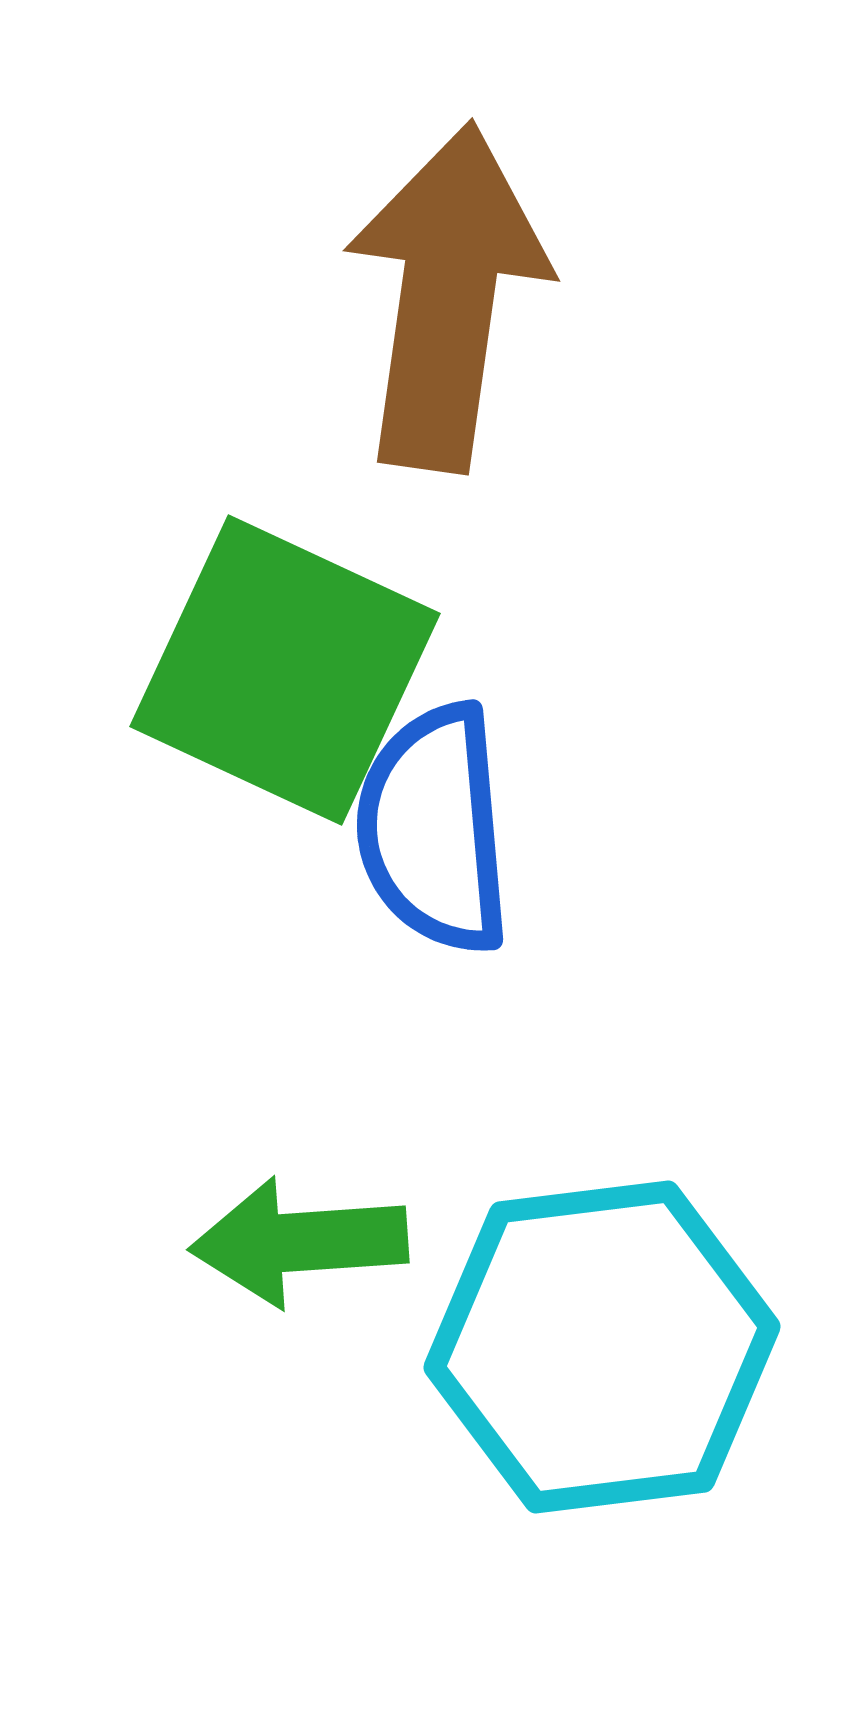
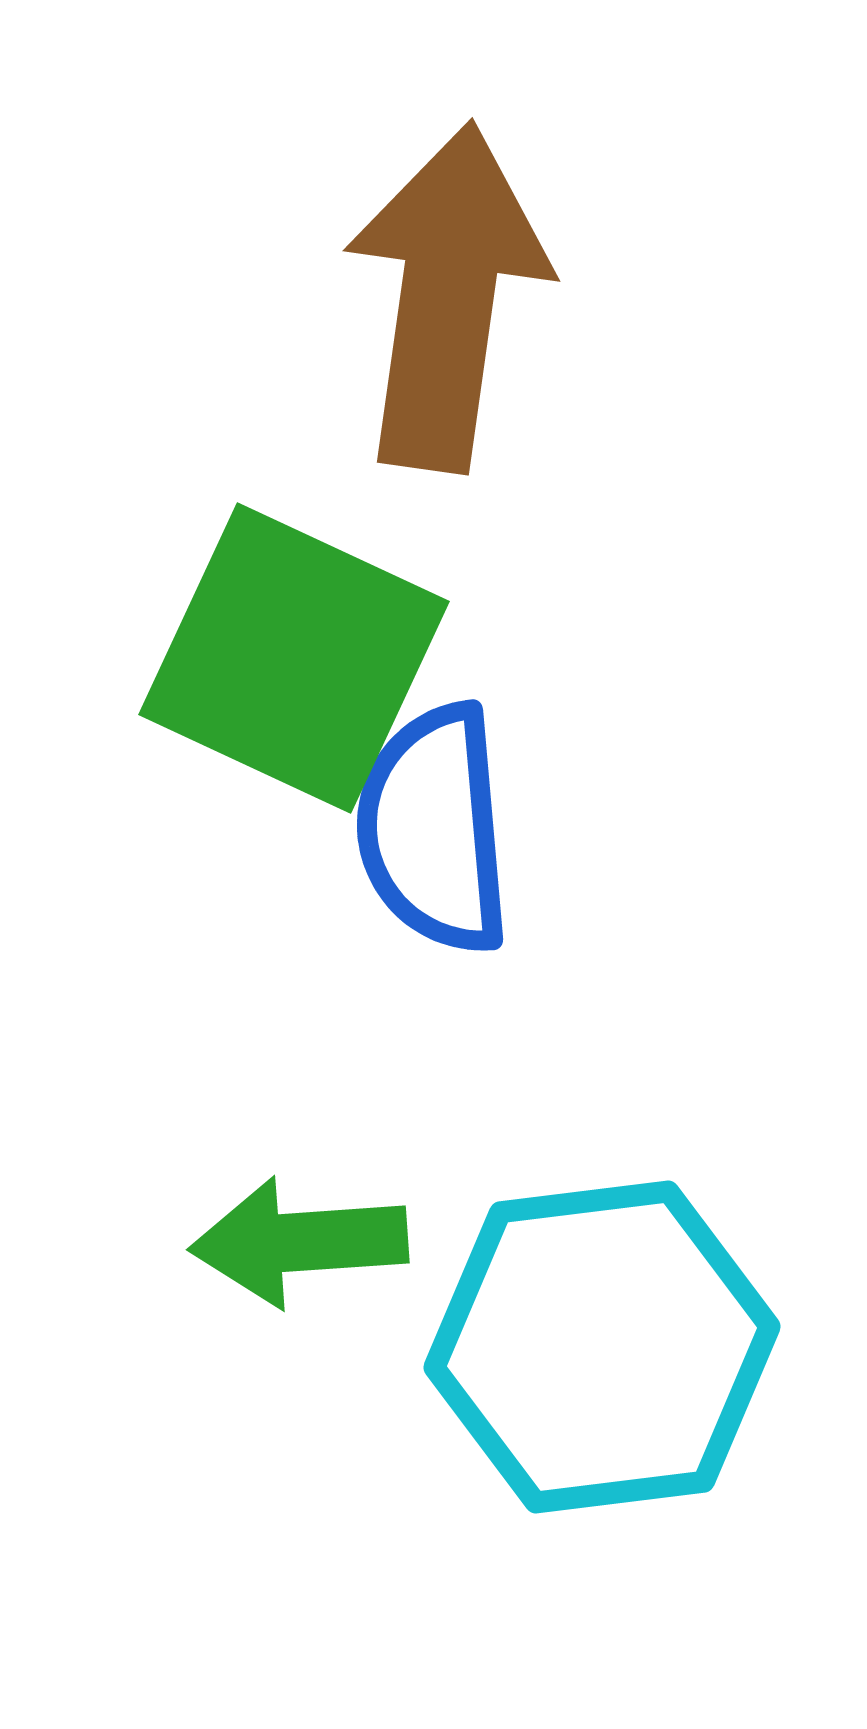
green square: moved 9 px right, 12 px up
